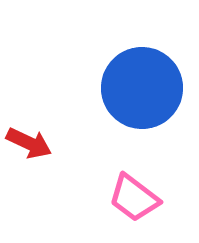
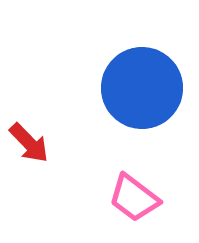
red arrow: rotated 21 degrees clockwise
